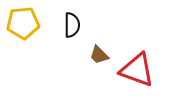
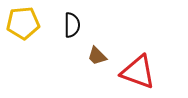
brown trapezoid: moved 2 px left, 1 px down
red triangle: moved 1 px right, 2 px down
